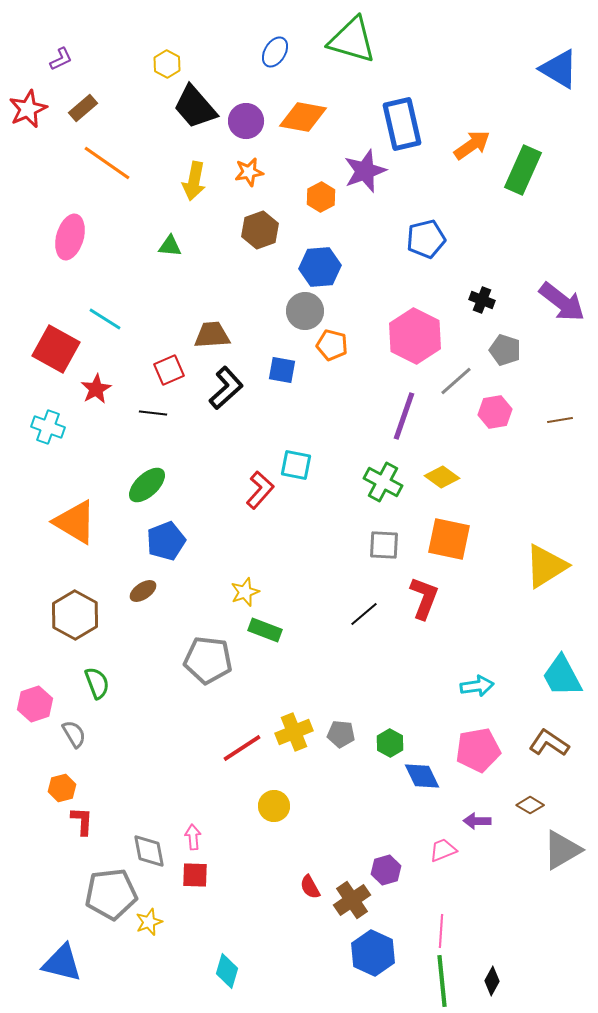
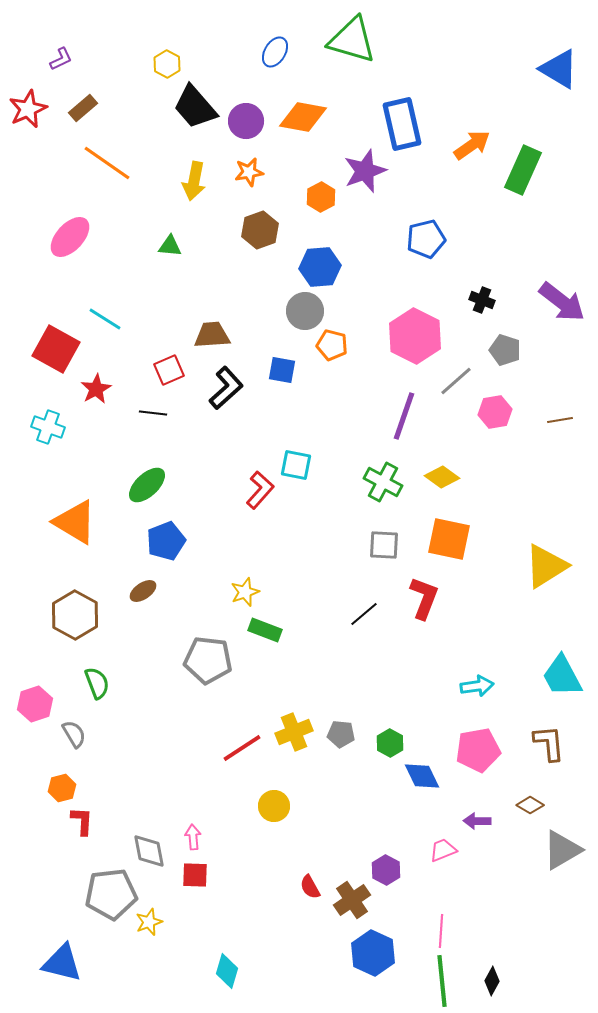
pink ellipse at (70, 237): rotated 27 degrees clockwise
brown L-shape at (549, 743): rotated 51 degrees clockwise
purple hexagon at (386, 870): rotated 16 degrees counterclockwise
